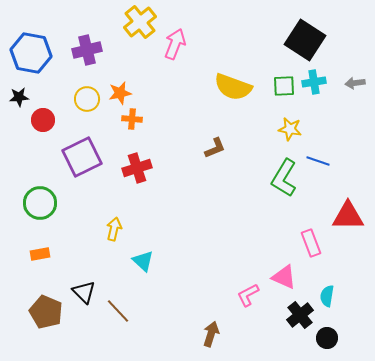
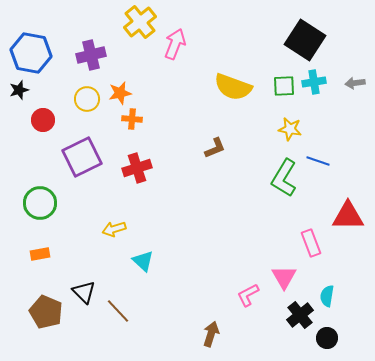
purple cross: moved 4 px right, 5 px down
black star: moved 7 px up; rotated 12 degrees counterclockwise
yellow arrow: rotated 120 degrees counterclockwise
pink triangle: rotated 36 degrees clockwise
